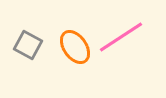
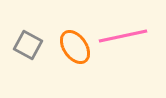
pink line: moved 2 px right, 1 px up; rotated 21 degrees clockwise
